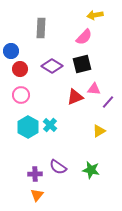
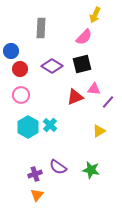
yellow arrow: rotated 56 degrees counterclockwise
purple cross: rotated 16 degrees counterclockwise
